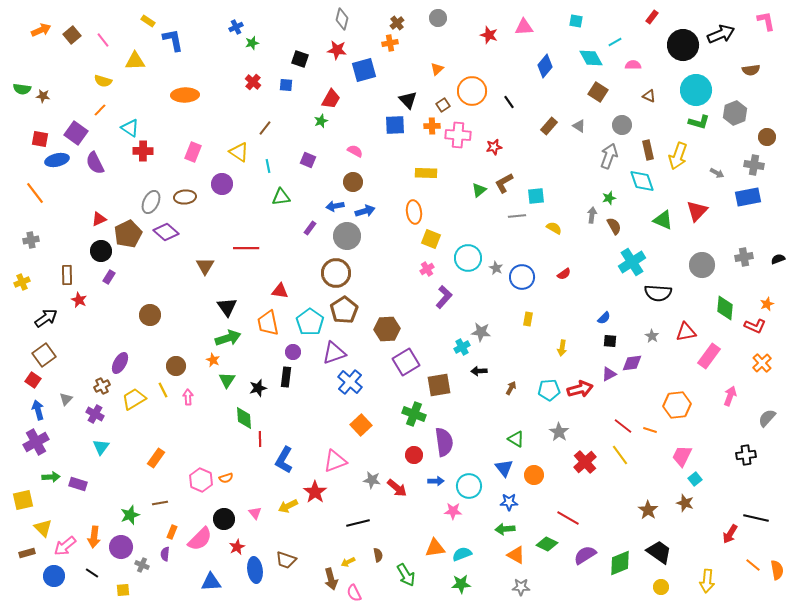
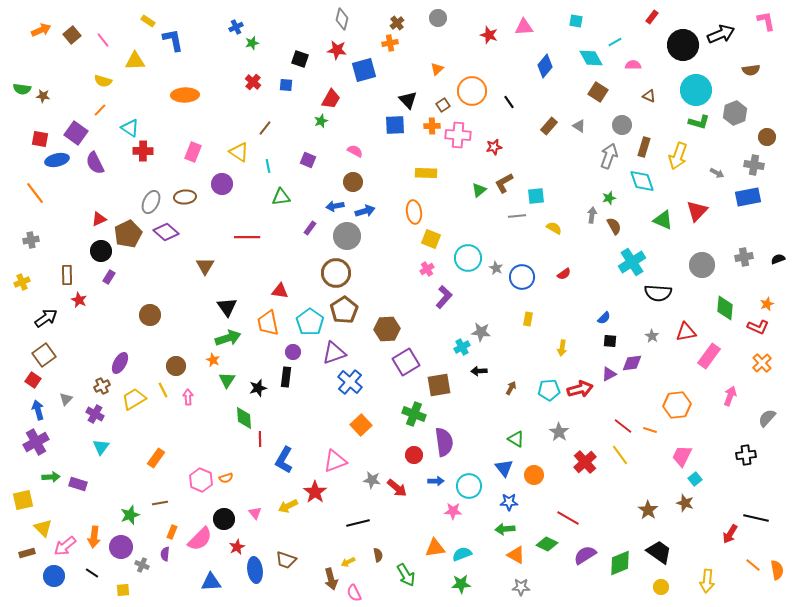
brown rectangle at (648, 150): moved 4 px left, 3 px up; rotated 30 degrees clockwise
red line at (246, 248): moved 1 px right, 11 px up
red L-shape at (755, 326): moved 3 px right, 1 px down
